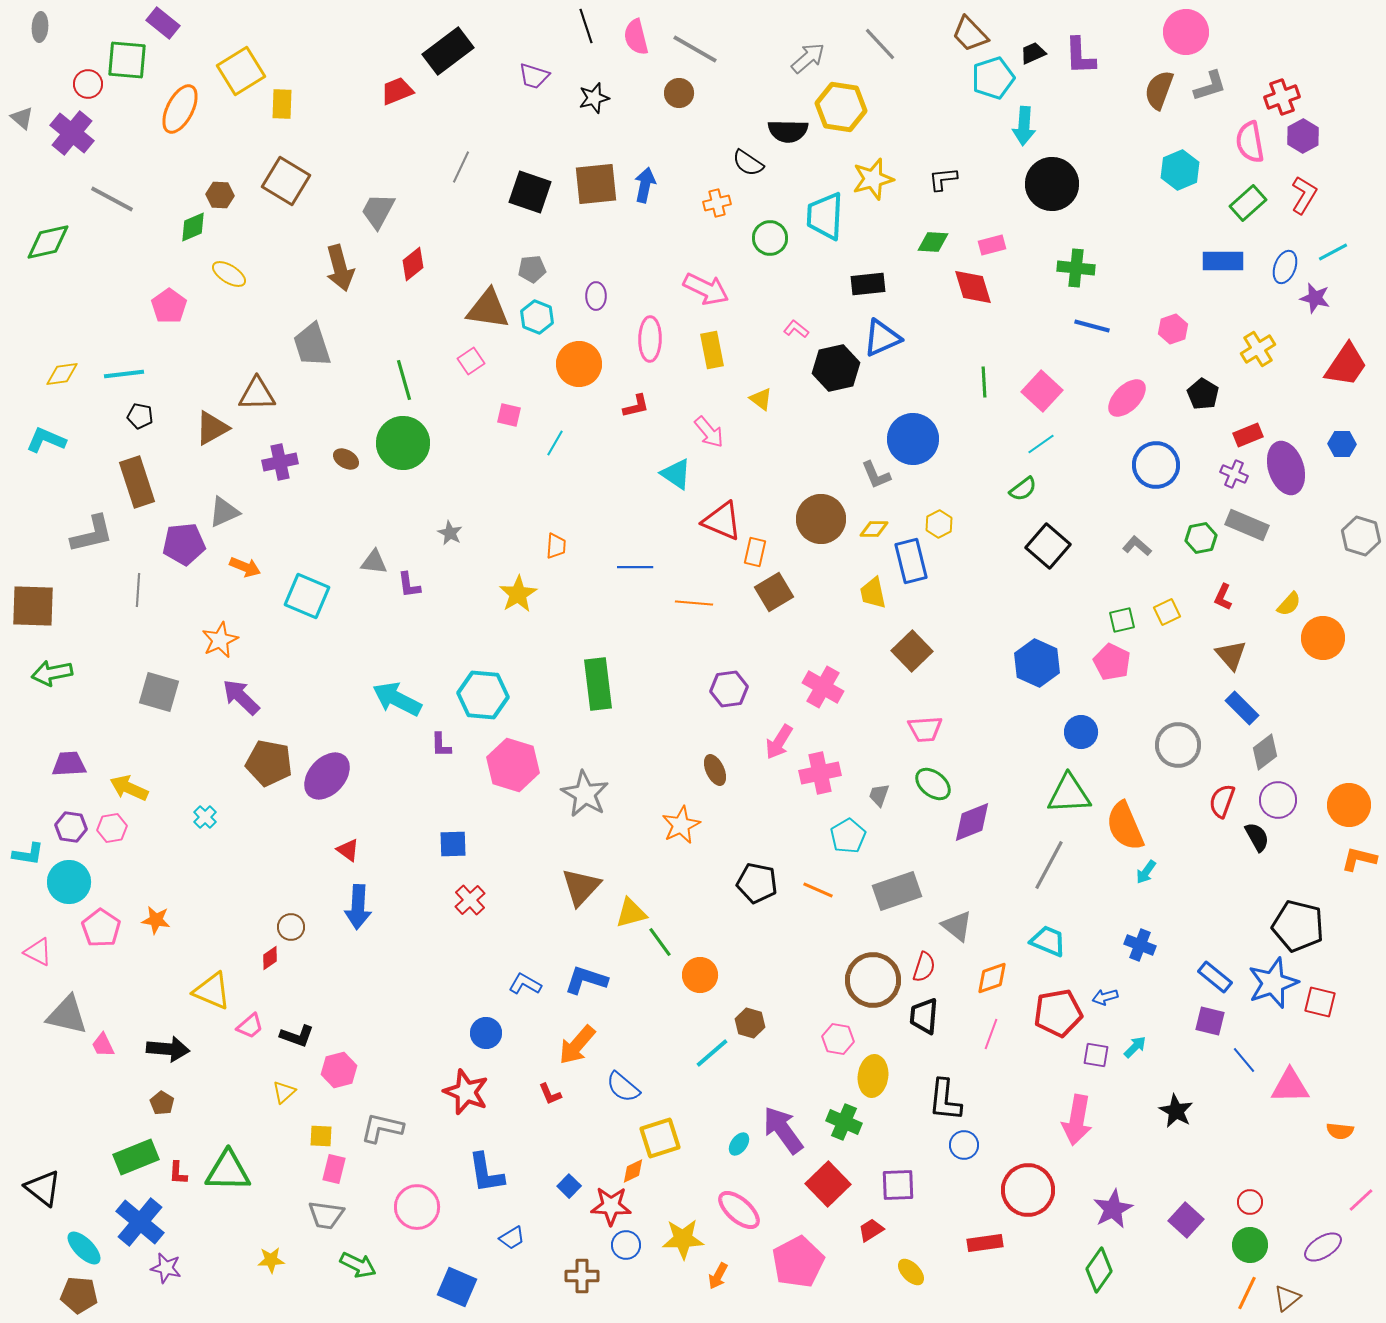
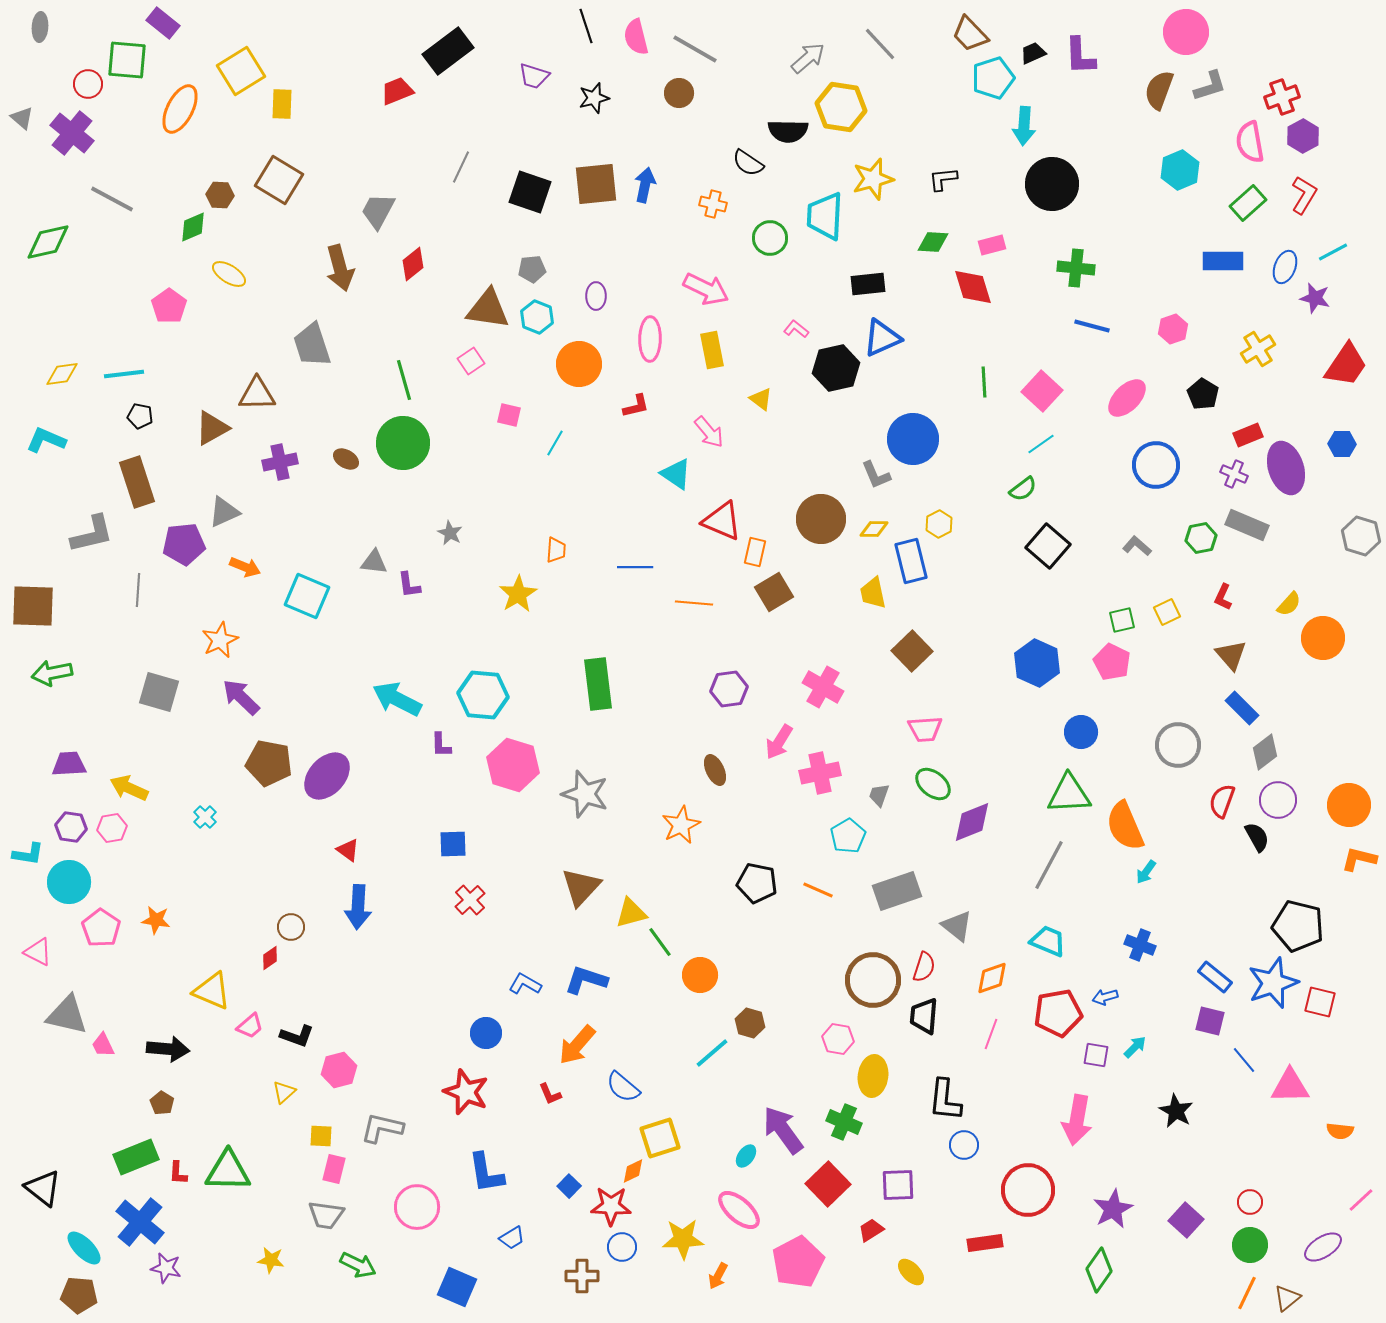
brown square at (286, 181): moved 7 px left, 1 px up
orange cross at (717, 203): moved 4 px left, 1 px down; rotated 28 degrees clockwise
orange trapezoid at (556, 546): moved 4 px down
gray star at (585, 794): rotated 12 degrees counterclockwise
cyan ellipse at (739, 1144): moved 7 px right, 12 px down
blue circle at (626, 1245): moved 4 px left, 2 px down
yellow star at (271, 1260): rotated 12 degrees clockwise
